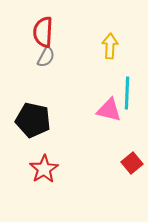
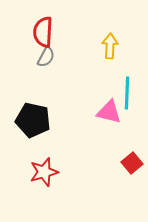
pink triangle: moved 2 px down
red star: moved 3 px down; rotated 16 degrees clockwise
